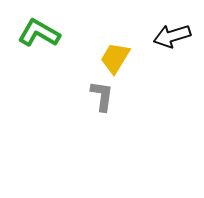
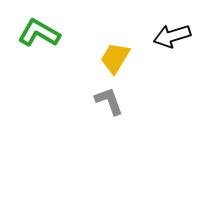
gray L-shape: moved 7 px right, 5 px down; rotated 28 degrees counterclockwise
